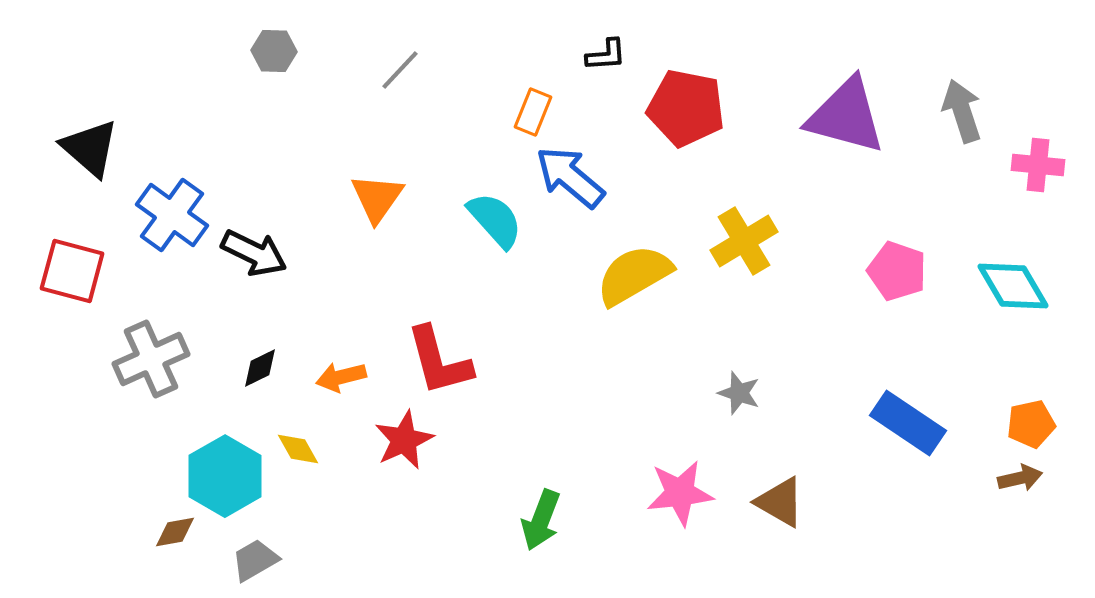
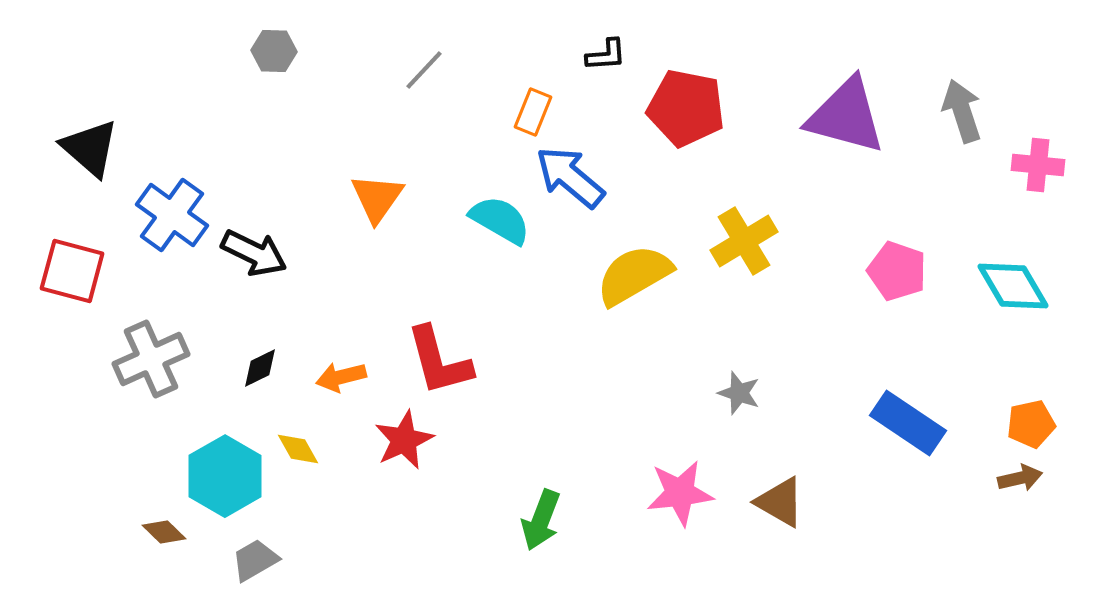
gray line: moved 24 px right
cyan semicircle: moved 5 px right; rotated 18 degrees counterclockwise
brown diamond: moved 11 px left; rotated 54 degrees clockwise
